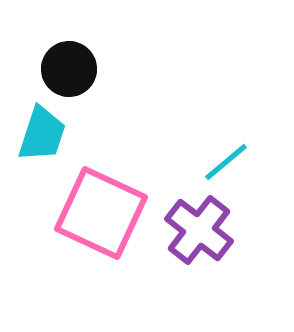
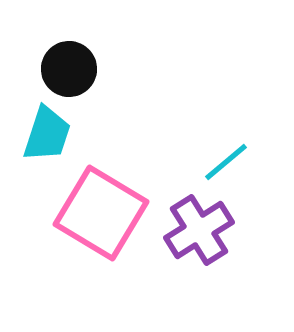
cyan trapezoid: moved 5 px right
pink square: rotated 6 degrees clockwise
purple cross: rotated 20 degrees clockwise
